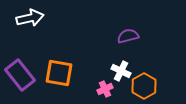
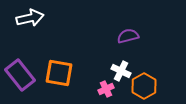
pink cross: moved 1 px right
